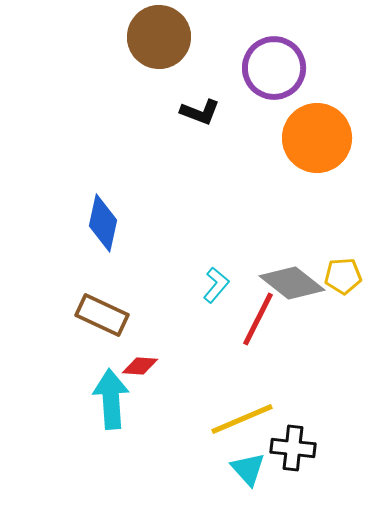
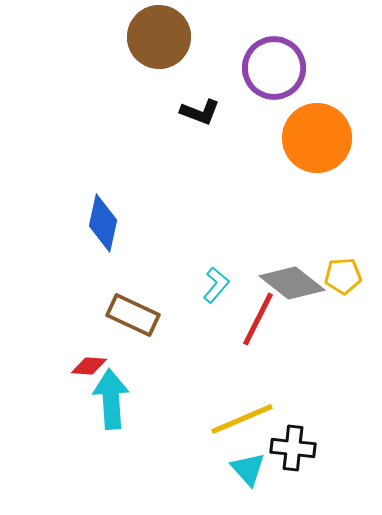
brown rectangle: moved 31 px right
red diamond: moved 51 px left
